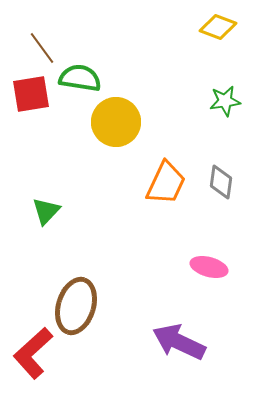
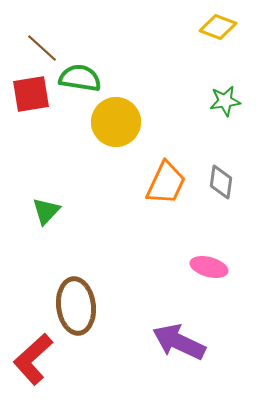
brown line: rotated 12 degrees counterclockwise
brown ellipse: rotated 24 degrees counterclockwise
red L-shape: moved 6 px down
